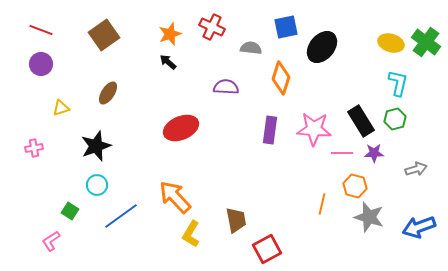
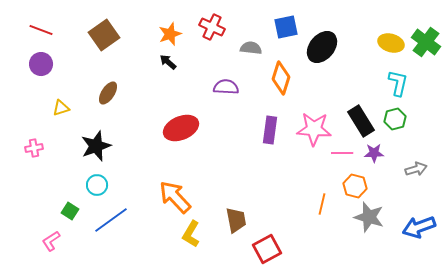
blue line: moved 10 px left, 4 px down
